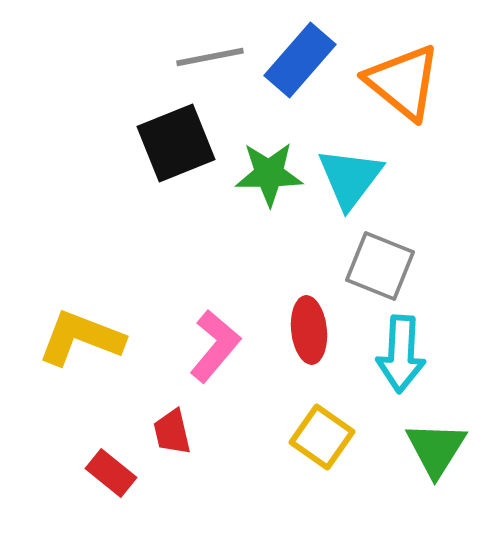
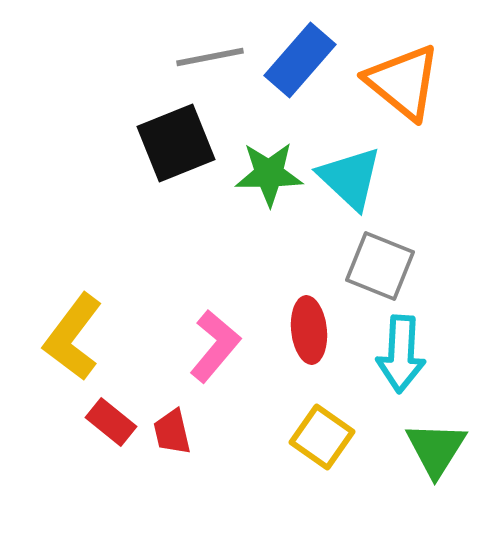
cyan triangle: rotated 24 degrees counterclockwise
yellow L-shape: moved 8 px left, 1 px up; rotated 74 degrees counterclockwise
red rectangle: moved 51 px up
